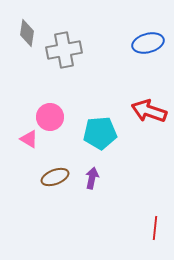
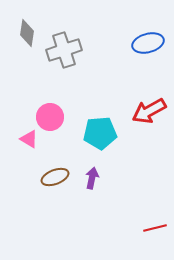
gray cross: rotated 8 degrees counterclockwise
red arrow: rotated 48 degrees counterclockwise
red line: rotated 70 degrees clockwise
